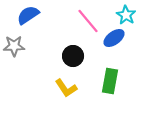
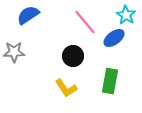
pink line: moved 3 px left, 1 px down
gray star: moved 6 px down
